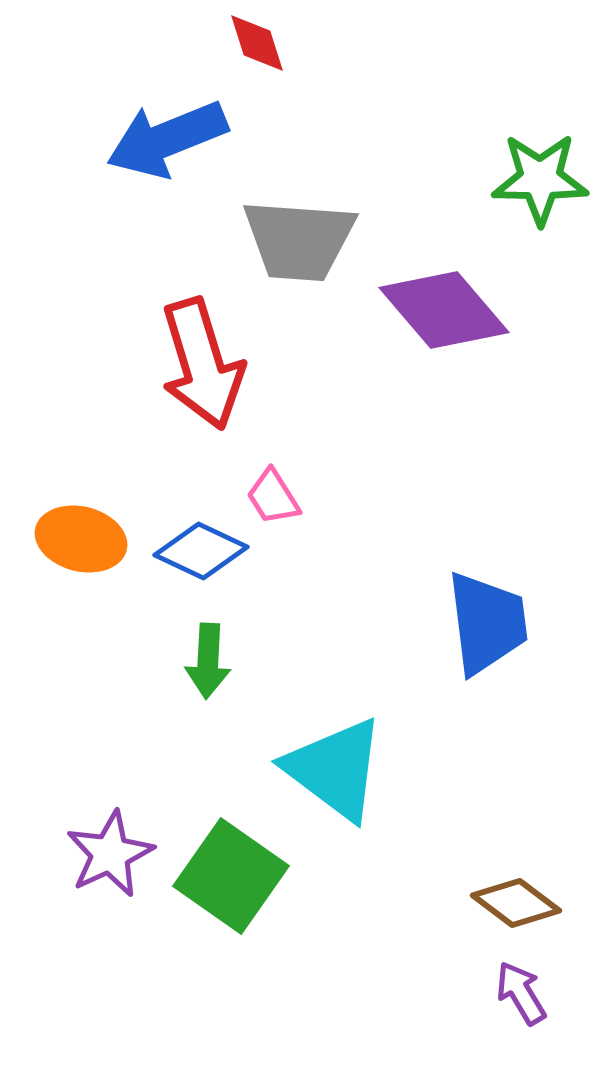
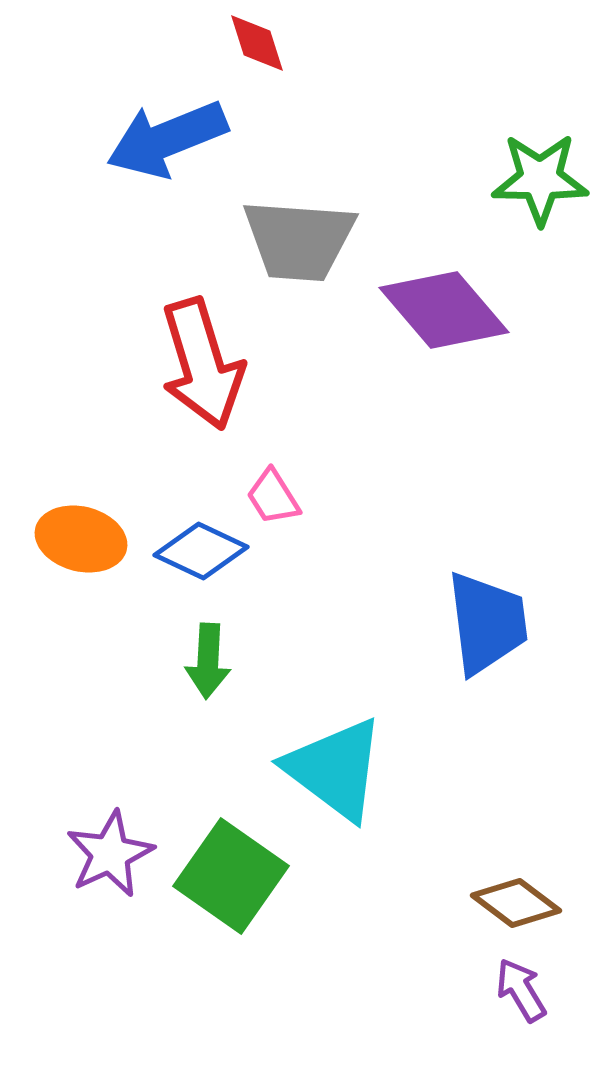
purple arrow: moved 3 px up
